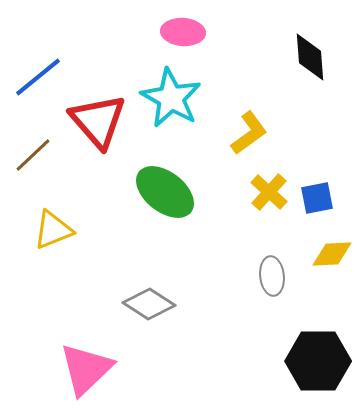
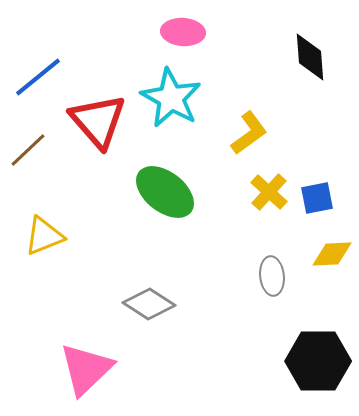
brown line: moved 5 px left, 5 px up
yellow triangle: moved 9 px left, 6 px down
